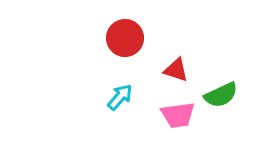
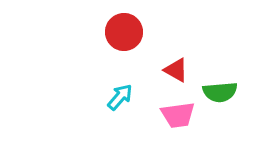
red circle: moved 1 px left, 6 px up
red triangle: rotated 12 degrees clockwise
green semicircle: moved 1 px left, 3 px up; rotated 20 degrees clockwise
